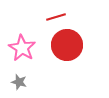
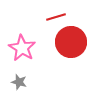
red circle: moved 4 px right, 3 px up
